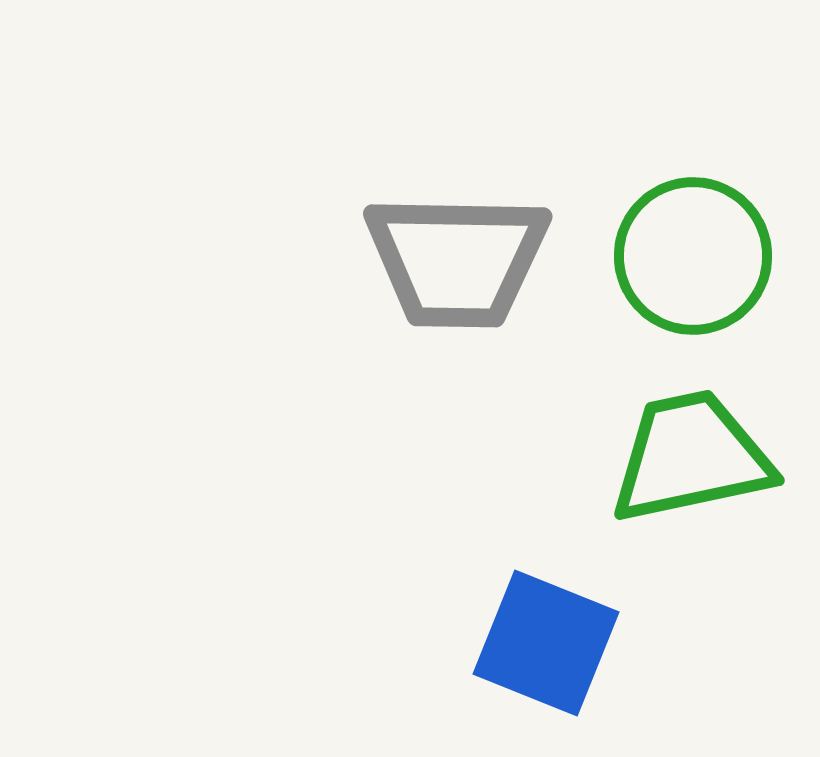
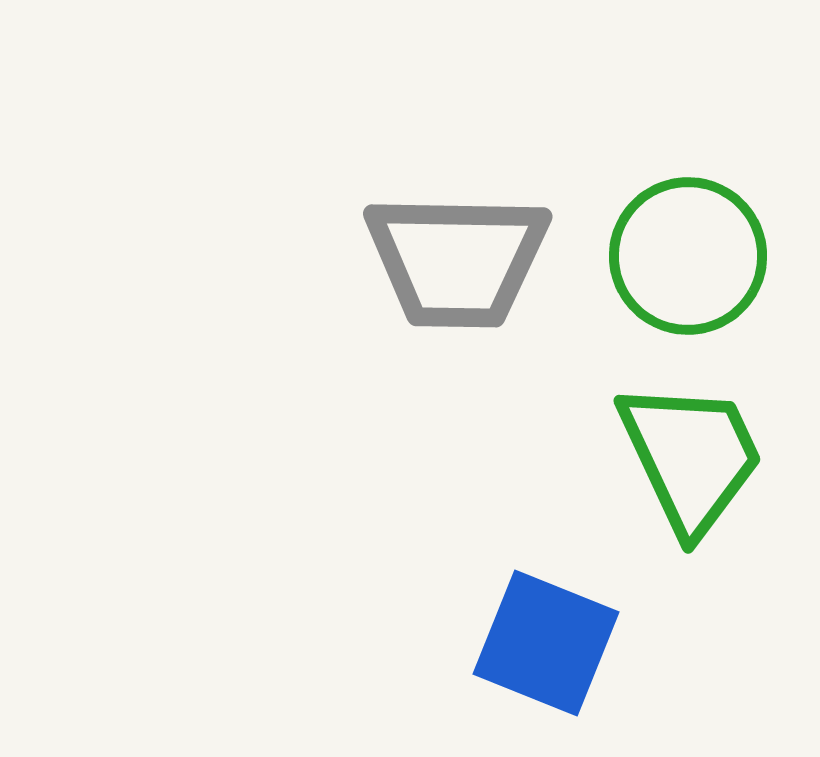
green circle: moved 5 px left
green trapezoid: rotated 77 degrees clockwise
